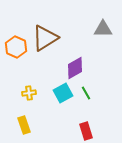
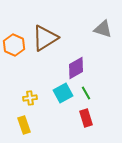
gray triangle: rotated 18 degrees clockwise
orange hexagon: moved 2 px left, 2 px up
purple diamond: moved 1 px right
yellow cross: moved 1 px right, 5 px down
red rectangle: moved 13 px up
